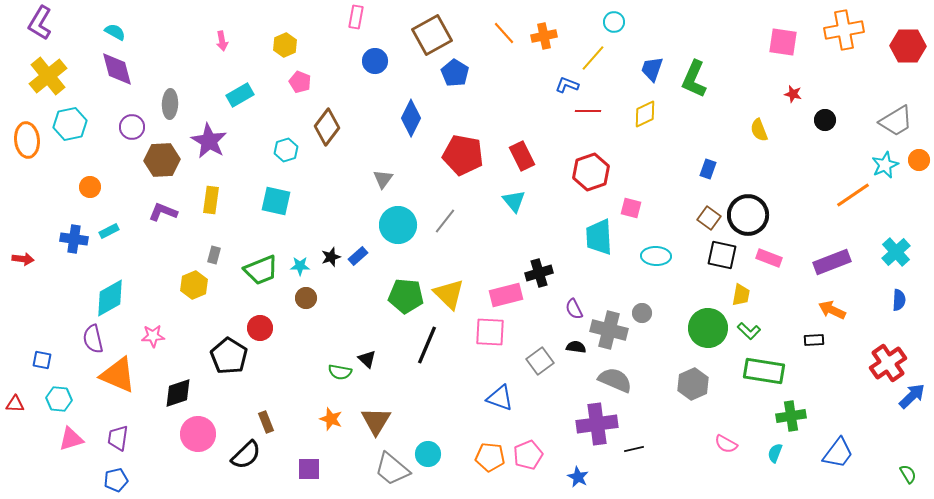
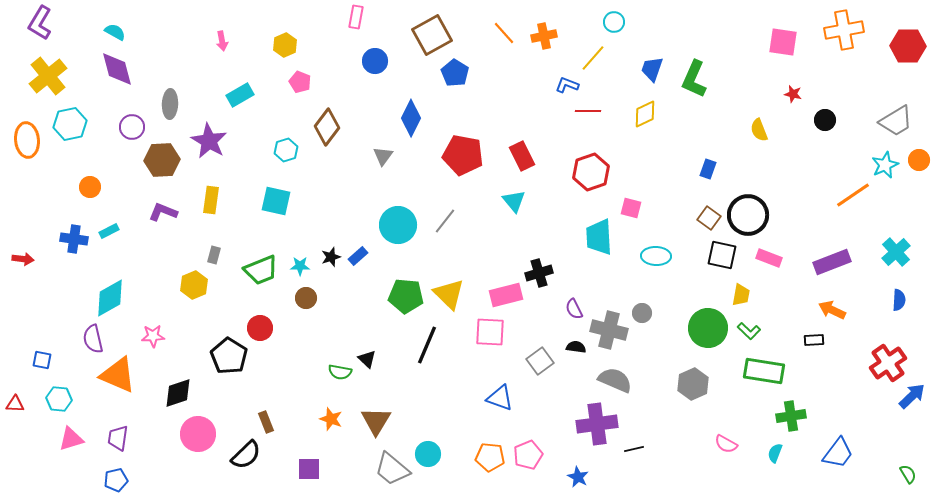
gray triangle at (383, 179): moved 23 px up
